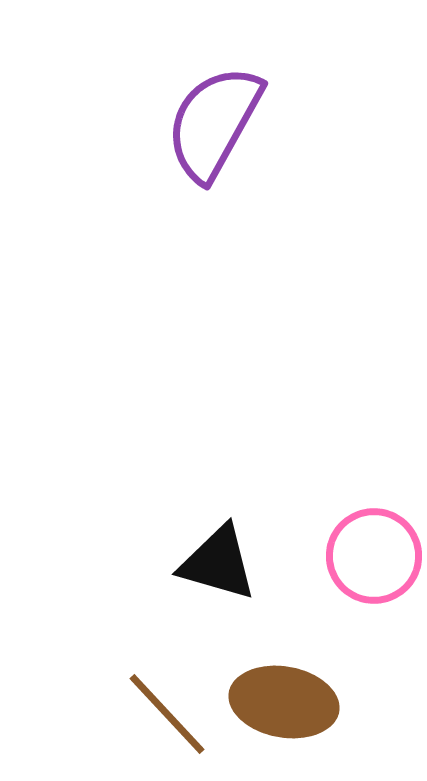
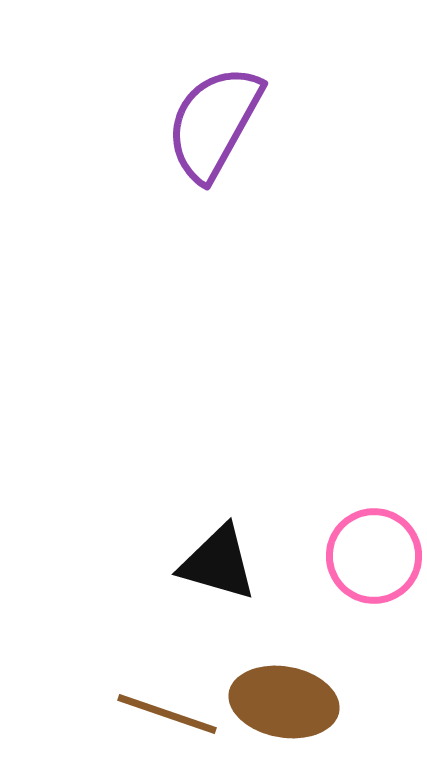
brown line: rotated 28 degrees counterclockwise
